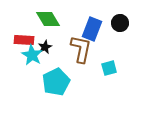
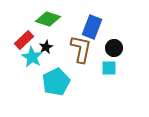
green diamond: rotated 40 degrees counterclockwise
black circle: moved 6 px left, 25 px down
blue rectangle: moved 2 px up
red rectangle: rotated 48 degrees counterclockwise
black star: moved 1 px right
cyan star: moved 2 px down
cyan square: rotated 14 degrees clockwise
